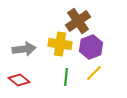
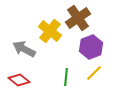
brown cross: moved 3 px up
yellow cross: moved 10 px left, 13 px up; rotated 30 degrees clockwise
gray arrow: rotated 145 degrees counterclockwise
